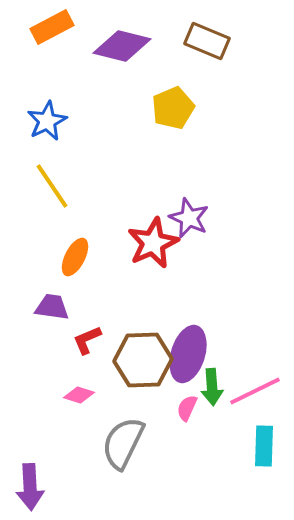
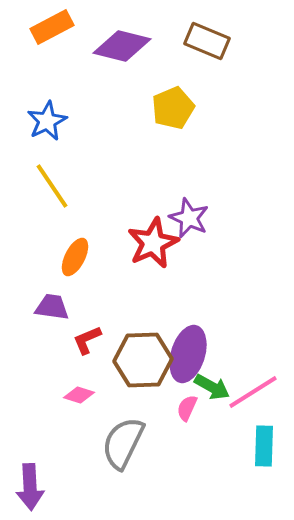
green arrow: rotated 57 degrees counterclockwise
pink line: moved 2 px left, 1 px down; rotated 6 degrees counterclockwise
